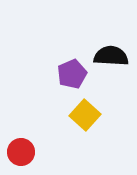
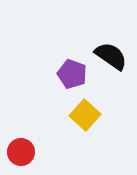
black semicircle: rotated 32 degrees clockwise
purple pentagon: rotated 28 degrees counterclockwise
